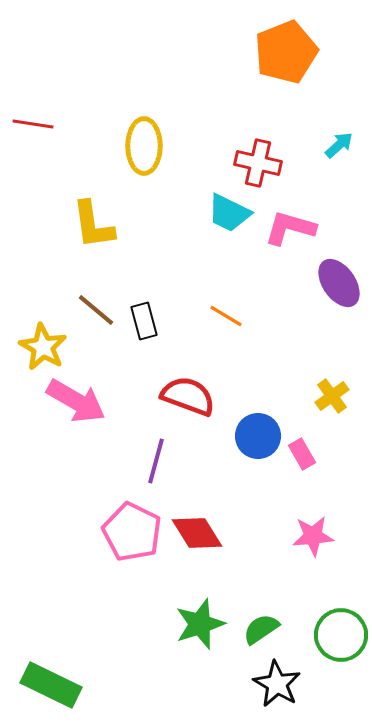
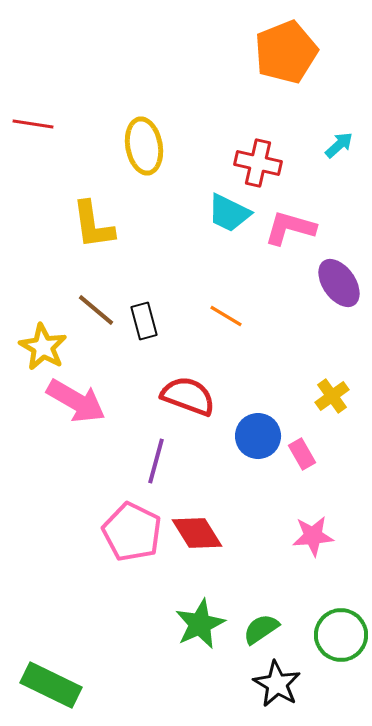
yellow ellipse: rotated 10 degrees counterclockwise
green star: rotated 6 degrees counterclockwise
